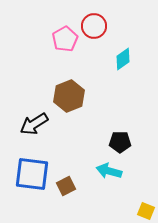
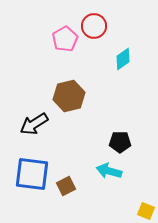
brown hexagon: rotated 8 degrees clockwise
